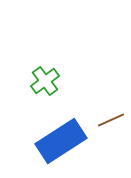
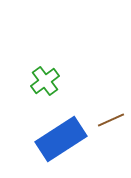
blue rectangle: moved 2 px up
